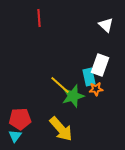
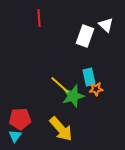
white rectangle: moved 15 px left, 29 px up
